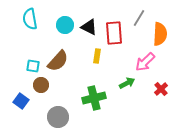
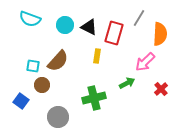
cyan semicircle: rotated 60 degrees counterclockwise
red rectangle: rotated 20 degrees clockwise
brown circle: moved 1 px right
